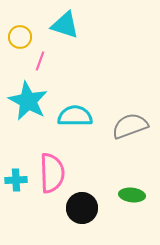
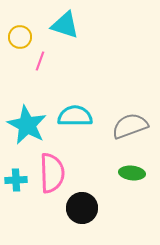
cyan star: moved 1 px left, 24 px down
green ellipse: moved 22 px up
